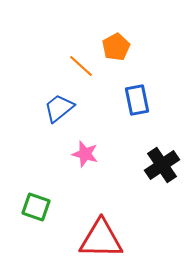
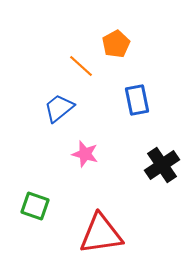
orange pentagon: moved 3 px up
green square: moved 1 px left, 1 px up
red triangle: moved 5 px up; rotated 9 degrees counterclockwise
